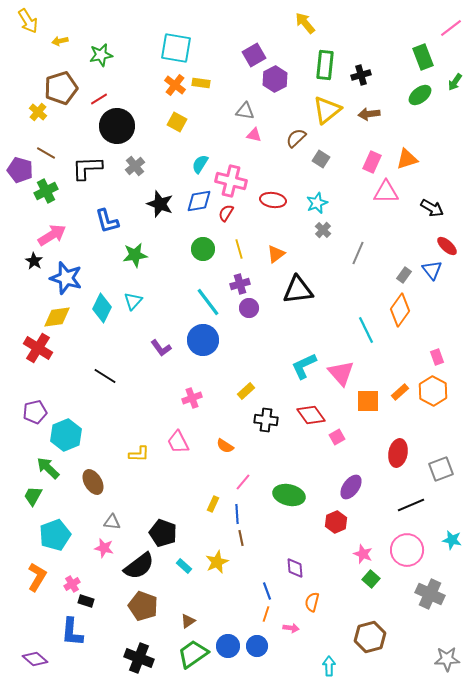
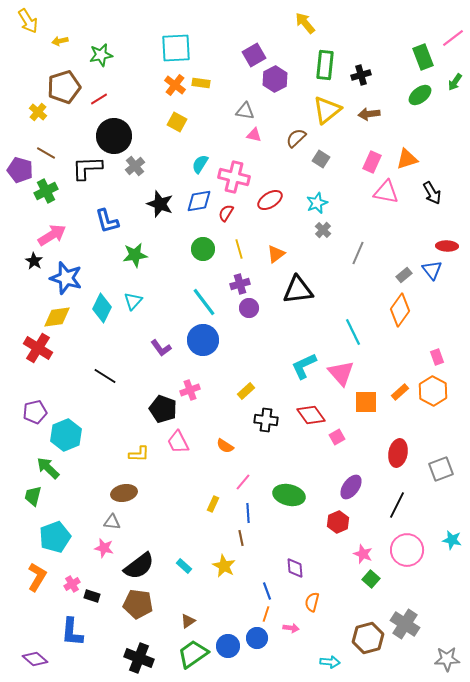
pink line at (451, 28): moved 2 px right, 10 px down
cyan square at (176, 48): rotated 12 degrees counterclockwise
brown pentagon at (61, 88): moved 3 px right, 1 px up
black circle at (117, 126): moved 3 px left, 10 px down
pink cross at (231, 181): moved 3 px right, 4 px up
pink triangle at (386, 192): rotated 12 degrees clockwise
red ellipse at (273, 200): moved 3 px left; rotated 40 degrees counterclockwise
black arrow at (432, 208): moved 15 px up; rotated 30 degrees clockwise
red ellipse at (447, 246): rotated 40 degrees counterclockwise
gray rectangle at (404, 275): rotated 14 degrees clockwise
cyan line at (208, 302): moved 4 px left
cyan line at (366, 330): moved 13 px left, 2 px down
pink cross at (192, 398): moved 2 px left, 8 px up
orange square at (368, 401): moved 2 px left, 1 px down
brown ellipse at (93, 482): moved 31 px right, 11 px down; rotated 70 degrees counterclockwise
green trapezoid at (33, 496): rotated 15 degrees counterclockwise
black line at (411, 505): moved 14 px left; rotated 40 degrees counterclockwise
blue line at (237, 514): moved 11 px right, 1 px up
red hexagon at (336, 522): moved 2 px right
black pentagon at (163, 533): moved 124 px up
cyan pentagon at (55, 535): moved 2 px down
yellow star at (217, 562): moved 7 px right, 4 px down; rotated 20 degrees counterclockwise
gray cross at (430, 594): moved 25 px left, 30 px down; rotated 8 degrees clockwise
black rectangle at (86, 601): moved 6 px right, 5 px up
brown pentagon at (143, 606): moved 5 px left, 2 px up; rotated 12 degrees counterclockwise
brown hexagon at (370, 637): moved 2 px left, 1 px down
blue circle at (257, 646): moved 8 px up
cyan arrow at (329, 666): moved 1 px right, 4 px up; rotated 96 degrees clockwise
